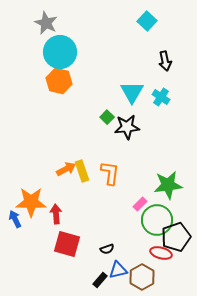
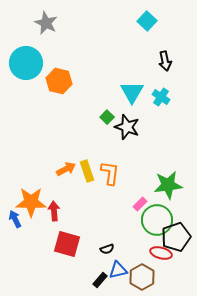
cyan circle: moved 34 px left, 11 px down
black star: rotated 25 degrees clockwise
yellow rectangle: moved 5 px right
red arrow: moved 2 px left, 3 px up
